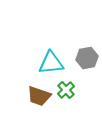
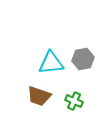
gray hexagon: moved 4 px left, 1 px down
green cross: moved 8 px right, 11 px down; rotated 24 degrees counterclockwise
